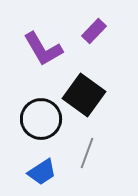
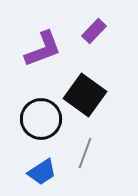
purple L-shape: rotated 81 degrees counterclockwise
black square: moved 1 px right
gray line: moved 2 px left
